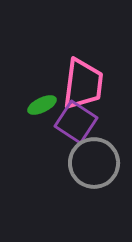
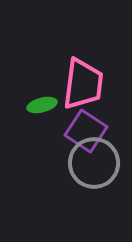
green ellipse: rotated 12 degrees clockwise
purple square: moved 10 px right, 9 px down
